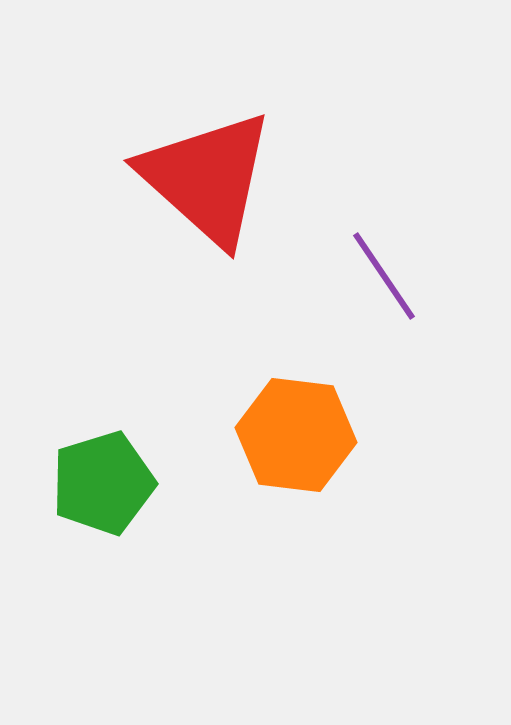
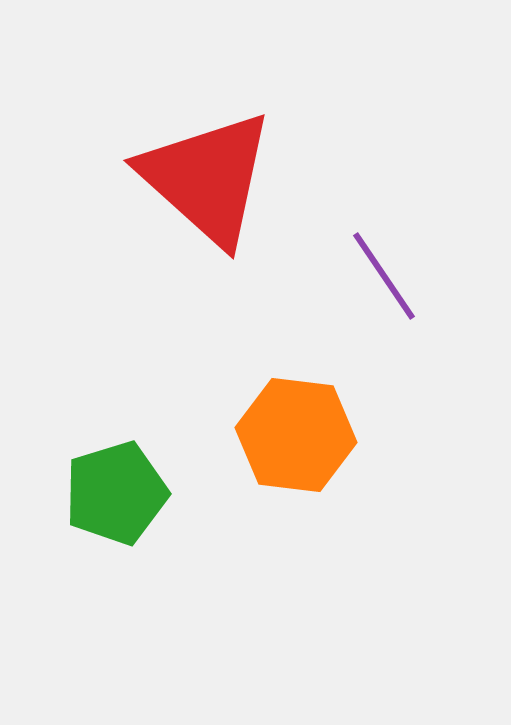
green pentagon: moved 13 px right, 10 px down
